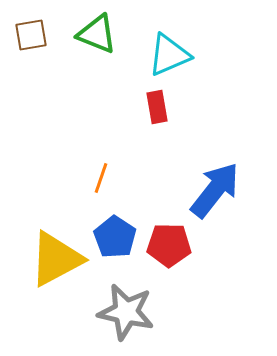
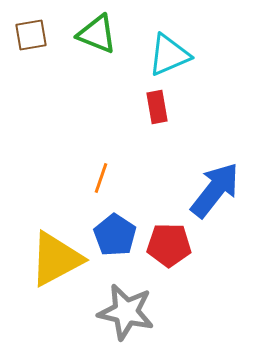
blue pentagon: moved 2 px up
